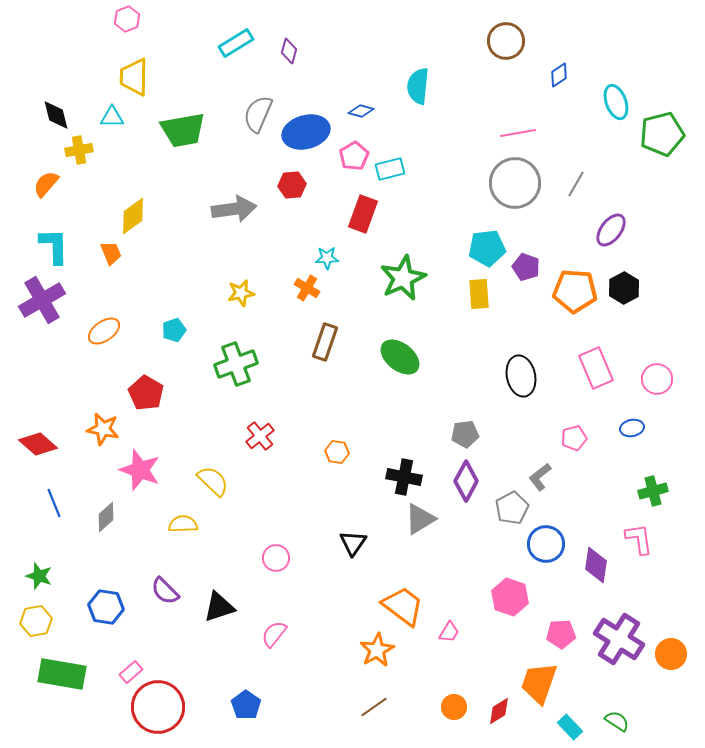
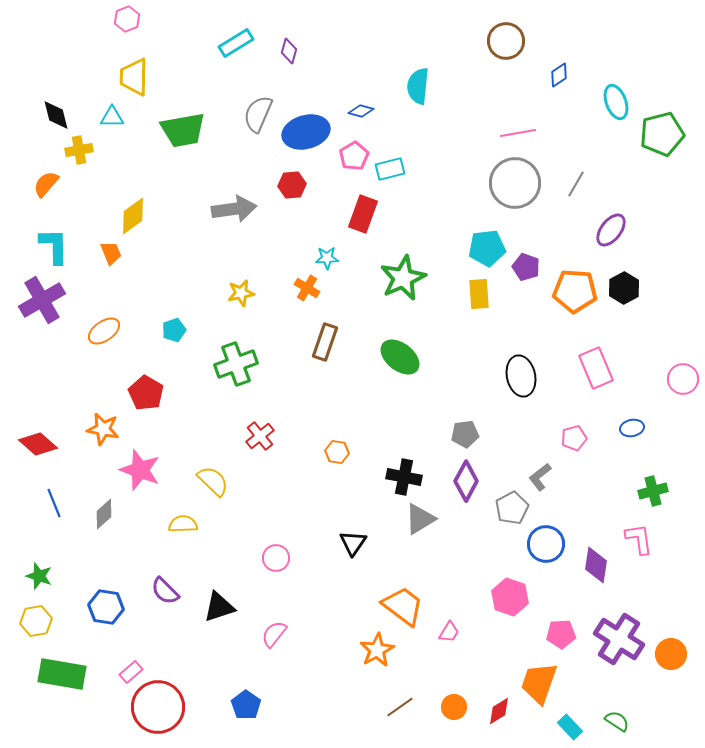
pink circle at (657, 379): moved 26 px right
gray diamond at (106, 517): moved 2 px left, 3 px up
brown line at (374, 707): moved 26 px right
